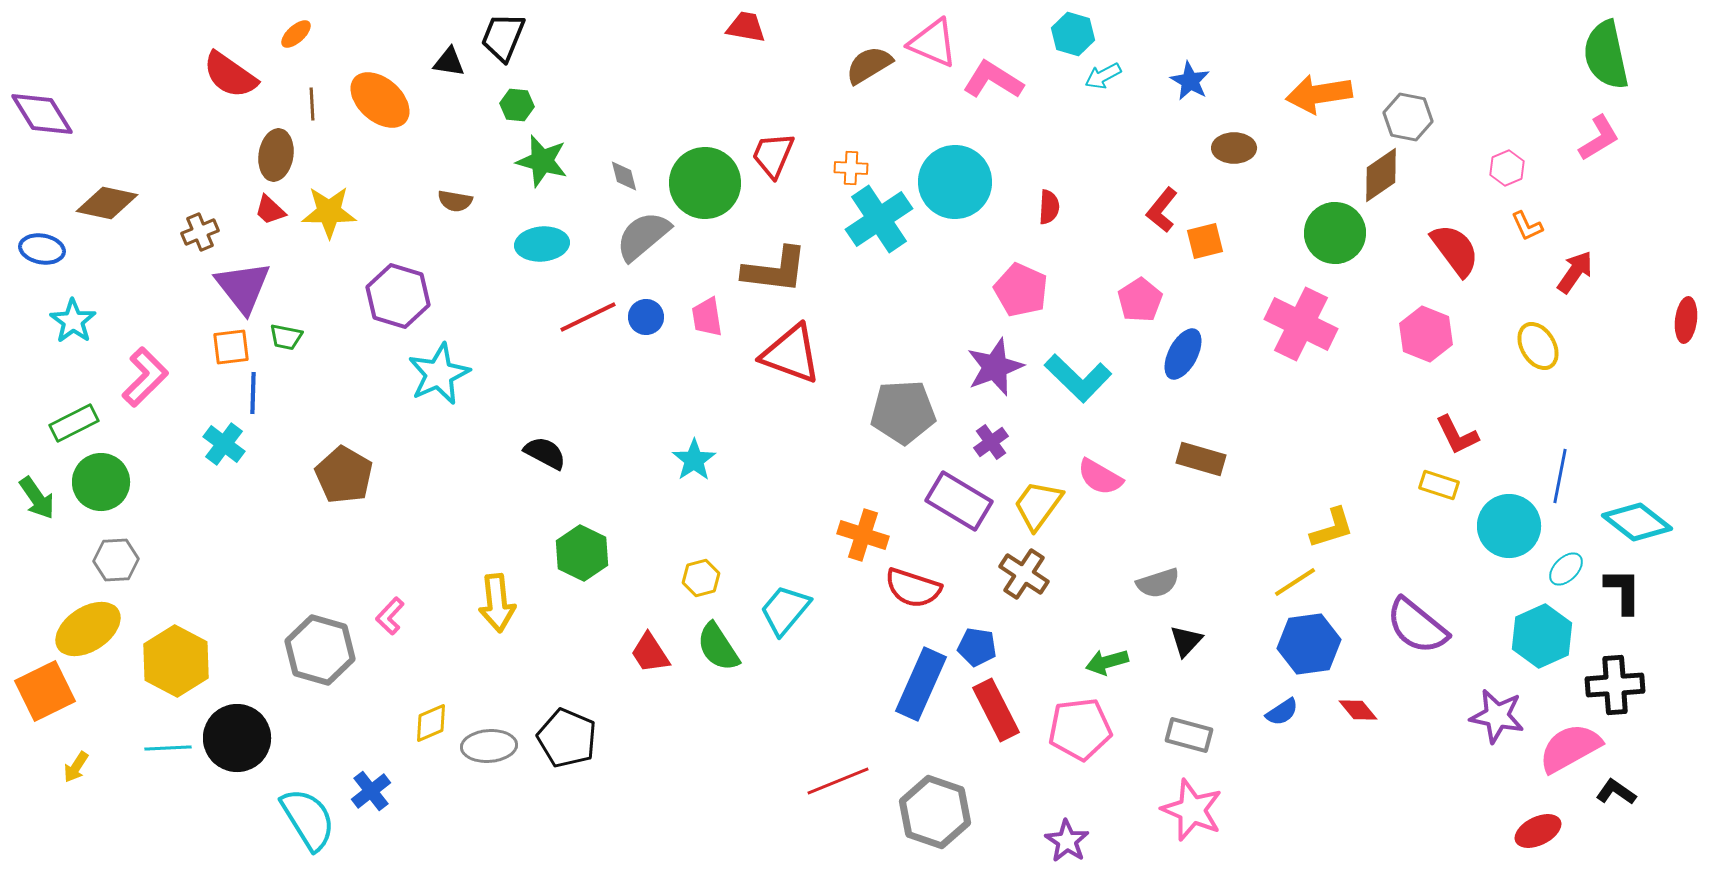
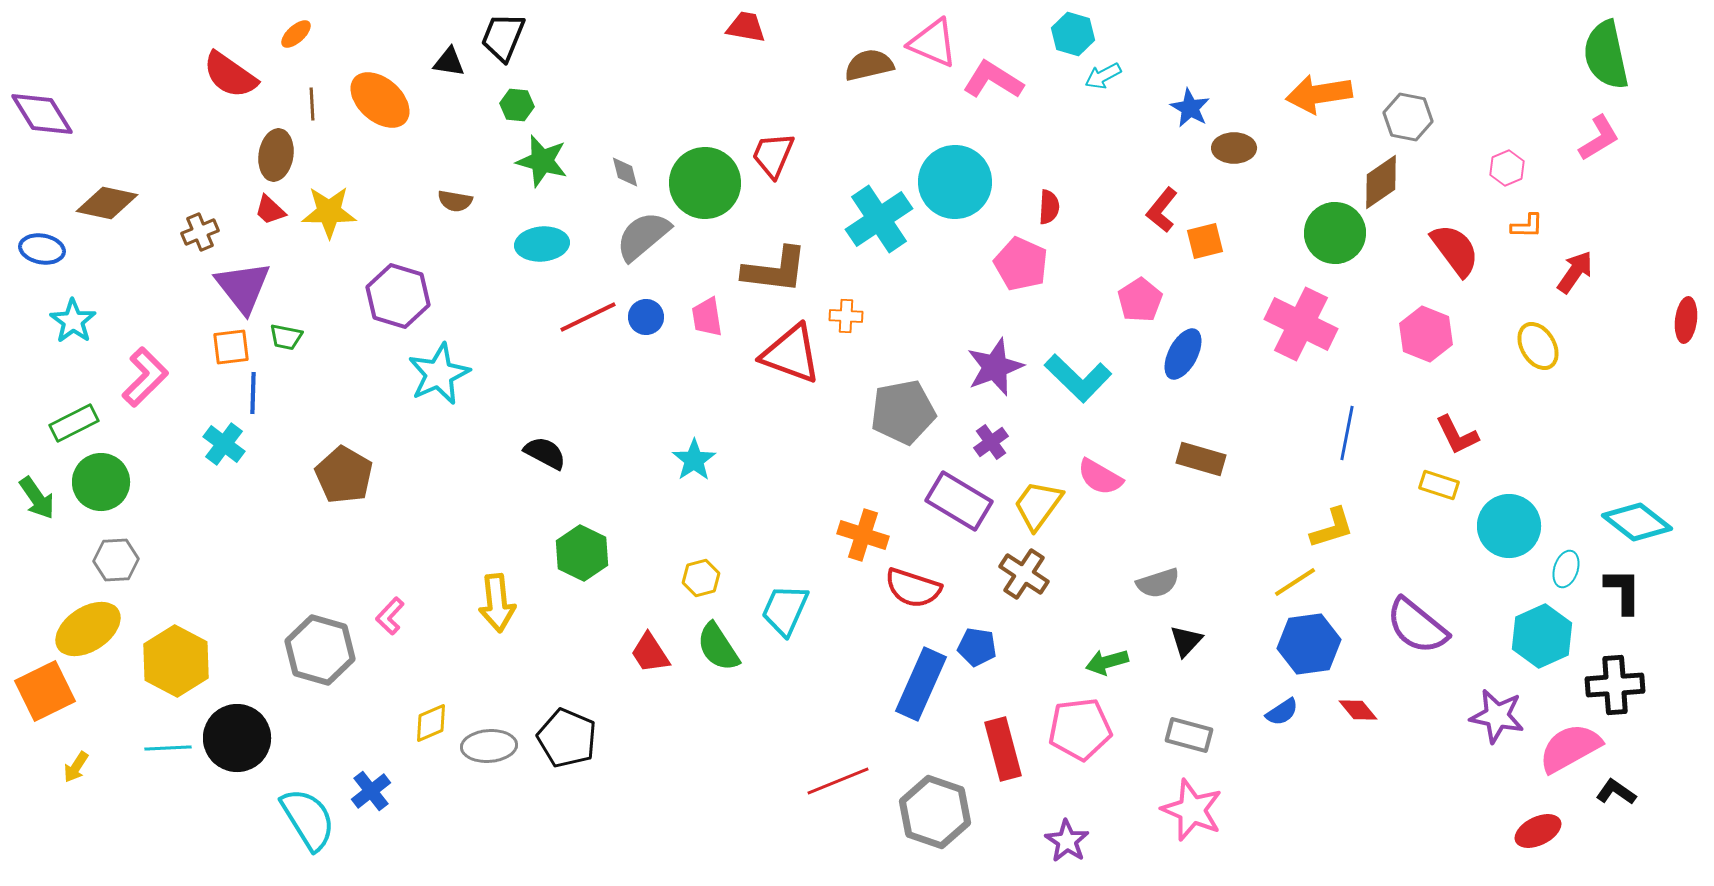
brown semicircle at (869, 65): rotated 18 degrees clockwise
blue star at (1190, 81): moved 27 px down
orange cross at (851, 168): moved 5 px left, 148 px down
brown diamond at (1381, 175): moved 7 px down
gray diamond at (624, 176): moved 1 px right, 4 px up
orange L-shape at (1527, 226): rotated 64 degrees counterclockwise
pink pentagon at (1021, 290): moved 26 px up
gray pentagon at (903, 412): rotated 8 degrees counterclockwise
blue line at (1560, 476): moved 213 px left, 43 px up
cyan ellipse at (1566, 569): rotated 27 degrees counterclockwise
cyan trapezoid at (785, 610): rotated 16 degrees counterclockwise
red rectangle at (996, 710): moved 7 px right, 39 px down; rotated 12 degrees clockwise
